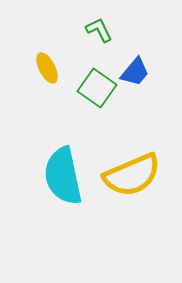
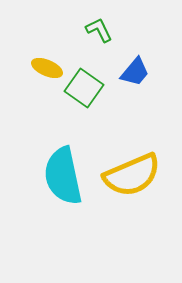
yellow ellipse: rotated 40 degrees counterclockwise
green square: moved 13 px left
